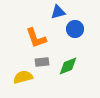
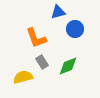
gray rectangle: rotated 64 degrees clockwise
